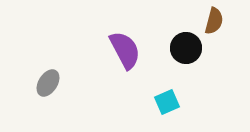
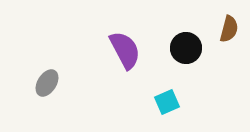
brown semicircle: moved 15 px right, 8 px down
gray ellipse: moved 1 px left
